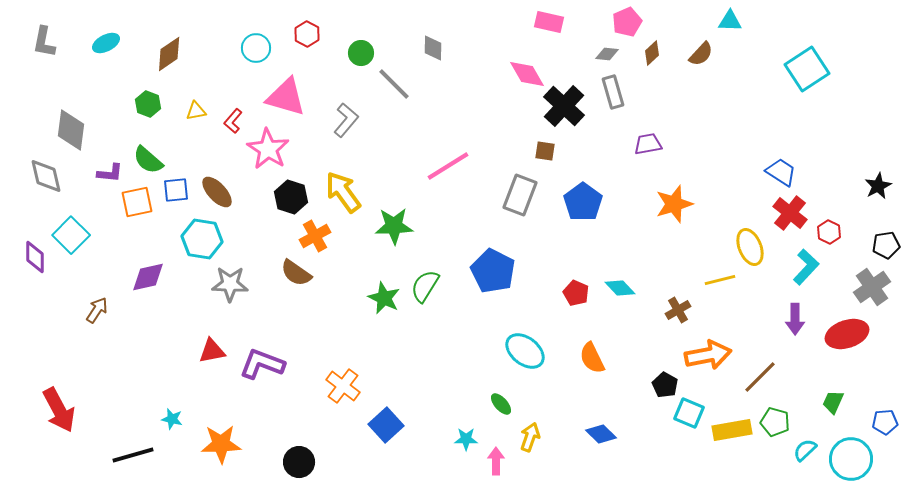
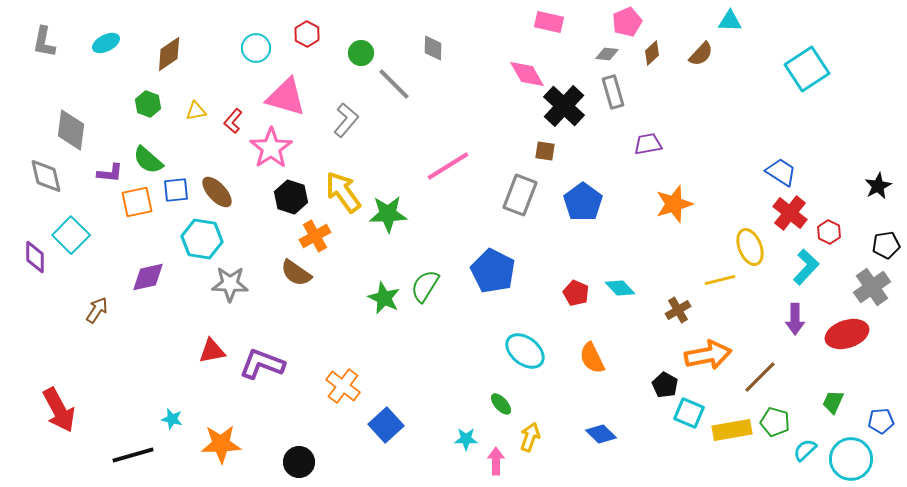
pink star at (268, 149): moved 3 px right, 1 px up; rotated 6 degrees clockwise
green star at (394, 226): moved 6 px left, 12 px up
blue pentagon at (885, 422): moved 4 px left, 1 px up
